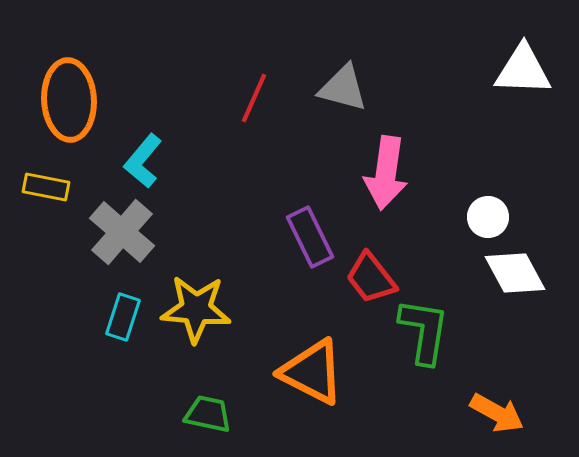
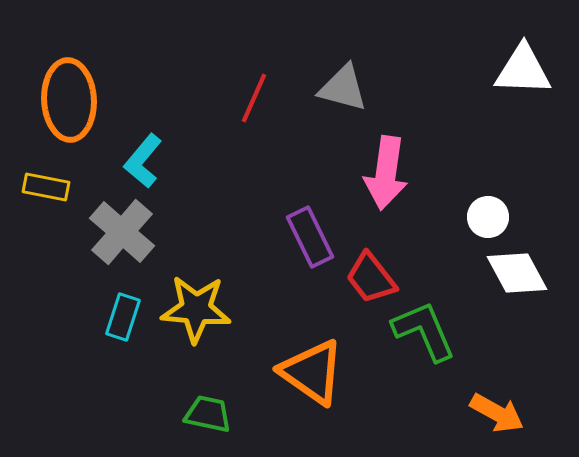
white diamond: moved 2 px right
green L-shape: rotated 32 degrees counterclockwise
orange triangle: rotated 8 degrees clockwise
